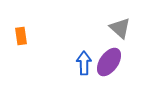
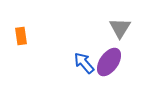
gray triangle: rotated 20 degrees clockwise
blue arrow: rotated 40 degrees counterclockwise
